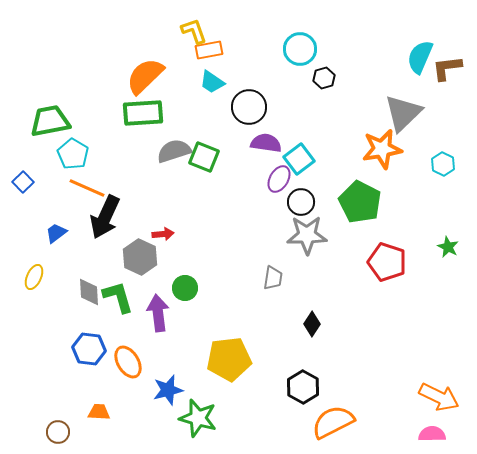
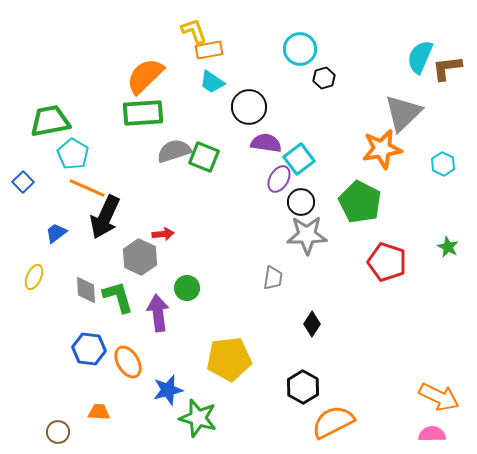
green circle at (185, 288): moved 2 px right
gray diamond at (89, 292): moved 3 px left, 2 px up
